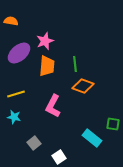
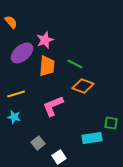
orange semicircle: moved 1 px down; rotated 40 degrees clockwise
pink star: moved 1 px up
purple ellipse: moved 3 px right
green line: rotated 56 degrees counterclockwise
pink L-shape: rotated 40 degrees clockwise
green square: moved 2 px left, 1 px up
cyan rectangle: rotated 48 degrees counterclockwise
gray square: moved 4 px right
